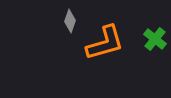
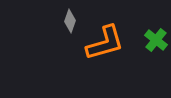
green cross: moved 1 px right, 1 px down
